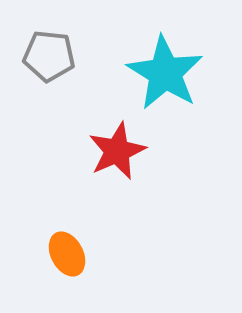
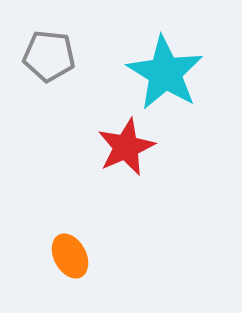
red star: moved 9 px right, 4 px up
orange ellipse: moved 3 px right, 2 px down
